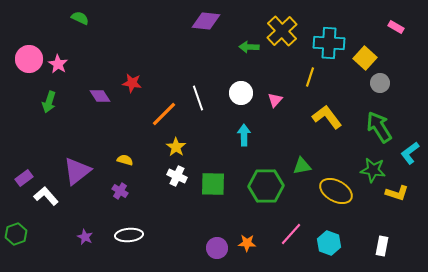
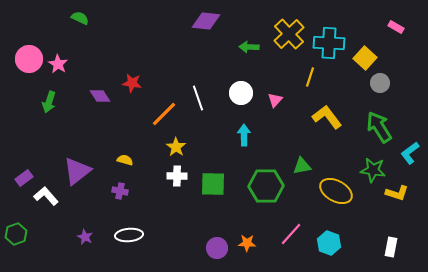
yellow cross at (282, 31): moved 7 px right, 3 px down
white cross at (177, 176): rotated 24 degrees counterclockwise
purple cross at (120, 191): rotated 21 degrees counterclockwise
white rectangle at (382, 246): moved 9 px right, 1 px down
